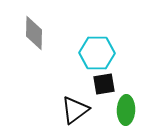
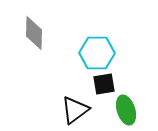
green ellipse: rotated 20 degrees counterclockwise
